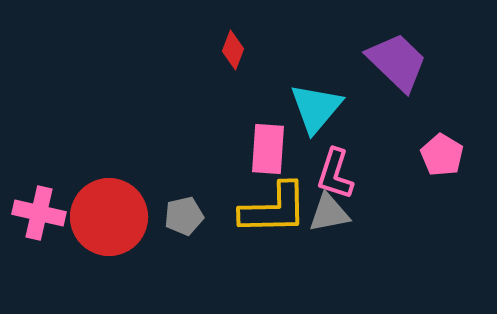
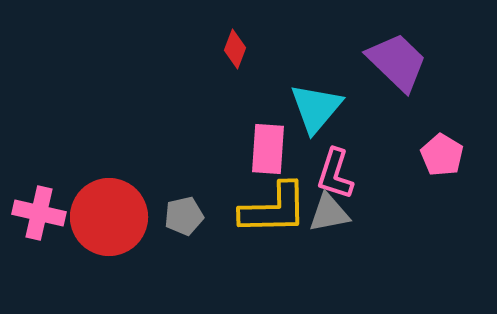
red diamond: moved 2 px right, 1 px up
